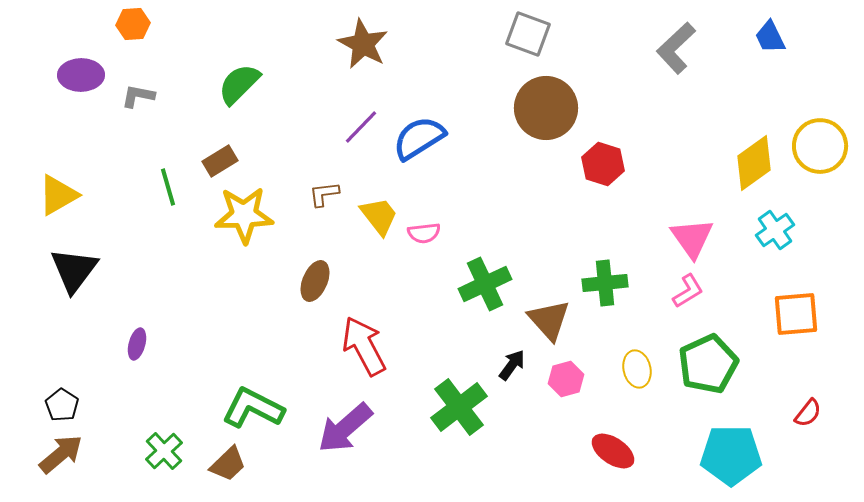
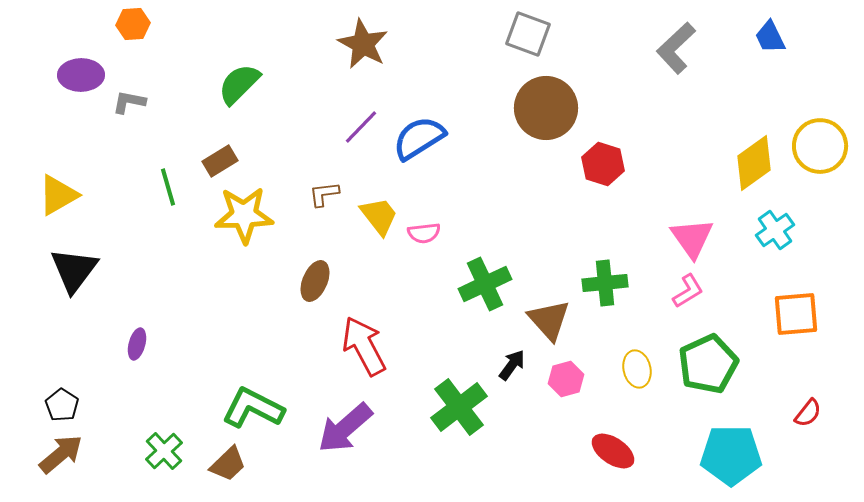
gray L-shape at (138, 96): moved 9 px left, 6 px down
